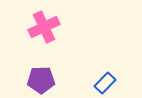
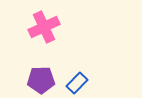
blue rectangle: moved 28 px left
